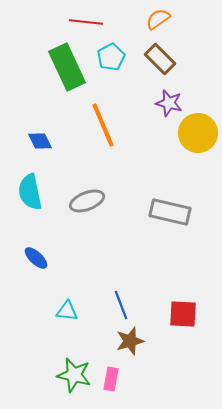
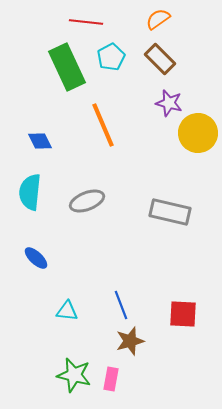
cyan semicircle: rotated 18 degrees clockwise
